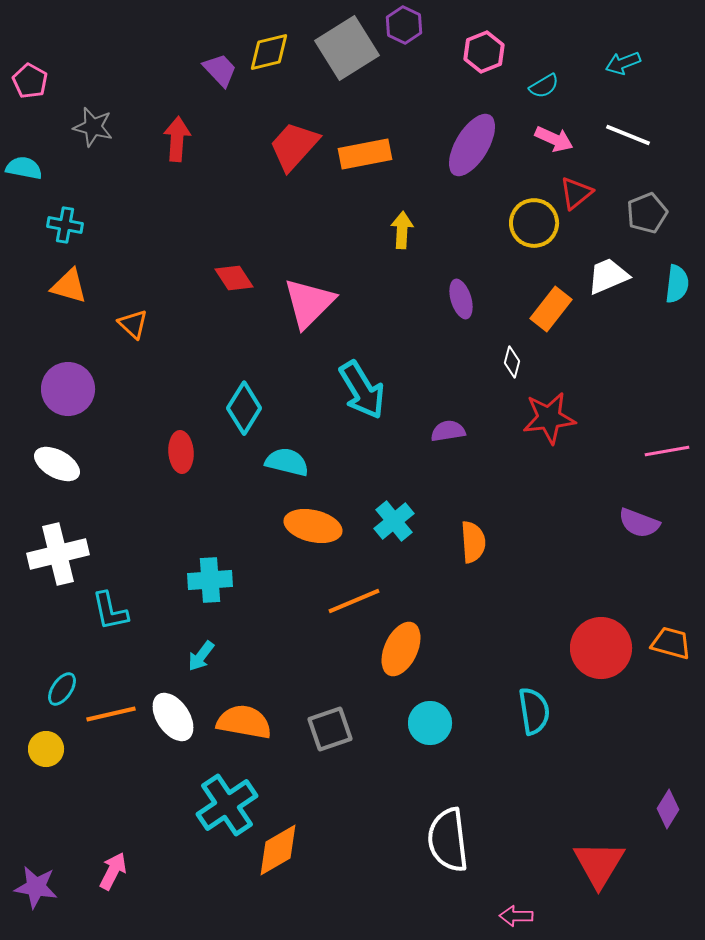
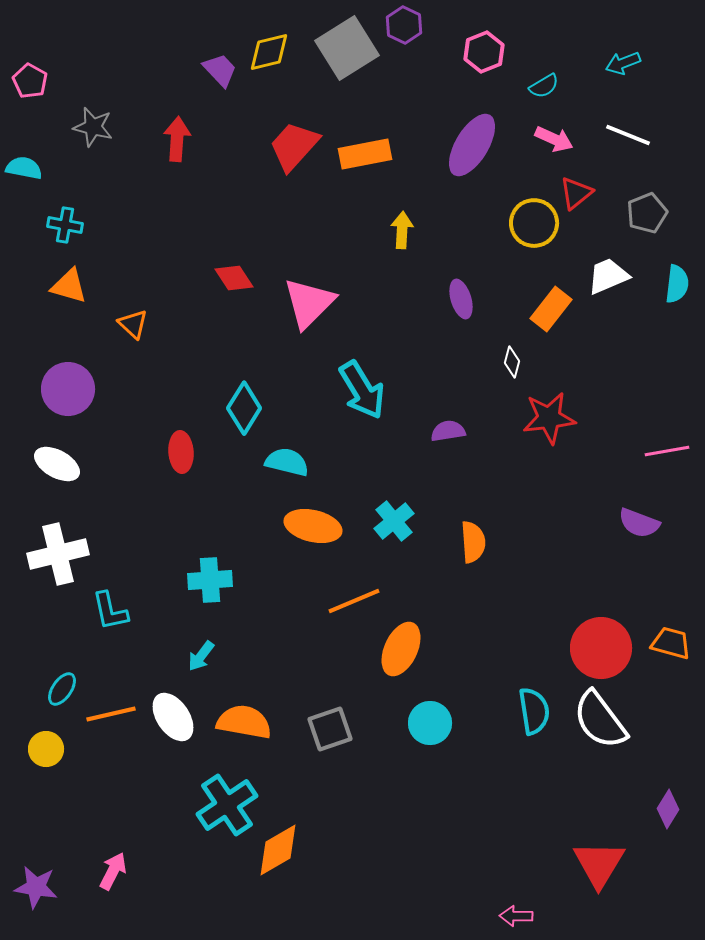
white semicircle at (448, 840): moved 152 px right, 120 px up; rotated 30 degrees counterclockwise
